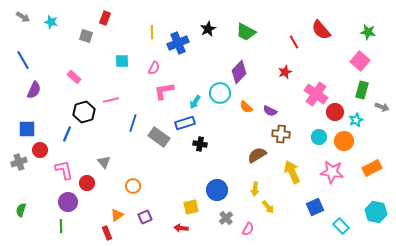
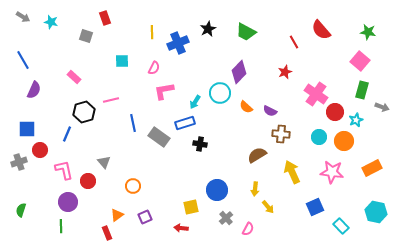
red rectangle at (105, 18): rotated 40 degrees counterclockwise
blue line at (133, 123): rotated 30 degrees counterclockwise
red circle at (87, 183): moved 1 px right, 2 px up
